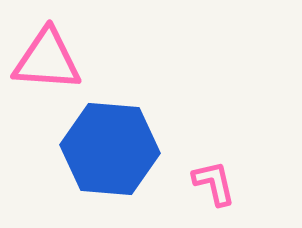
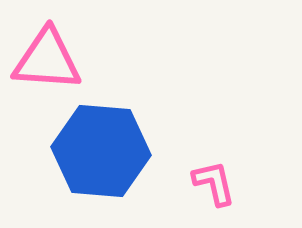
blue hexagon: moved 9 px left, 2 px down
